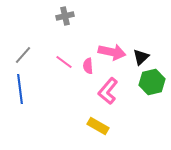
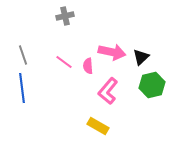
gray line: rotated 60 degrees counterclockwise
green hexagon: moved 3 px down
blue line: moved 2 px right, 1 px up
